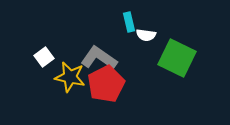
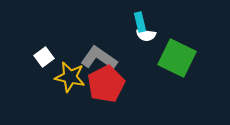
cyan rectangle: moved 11 px right
